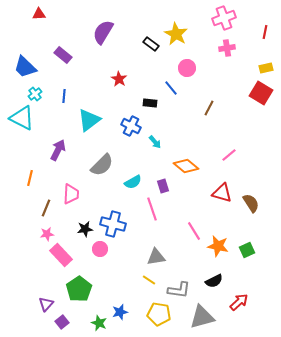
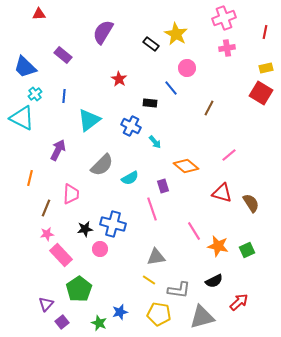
cyan semicircle at (133, 182): moved 3 px left, 4 px up
